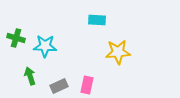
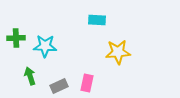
green cross: rotated 18 degrees counterclockwise
pink rectangle: moved 2 px up
